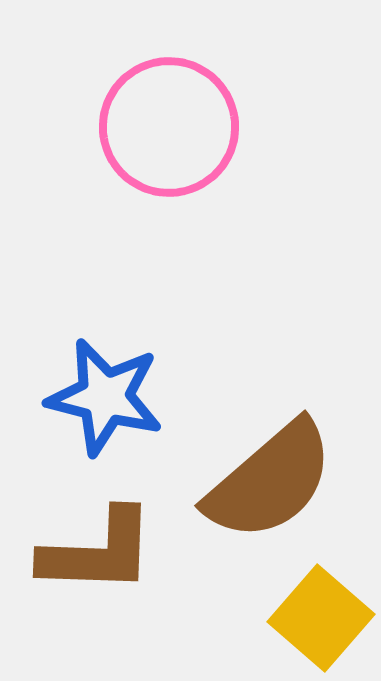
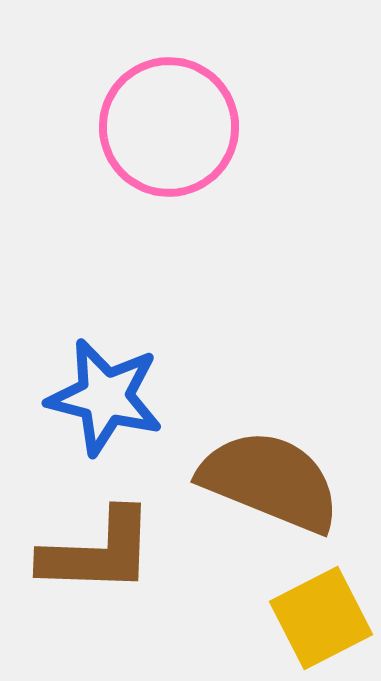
brown semicircle: rotated 117 degrees counterclockwise
yellow square: rotated 22 degrees clockwise
